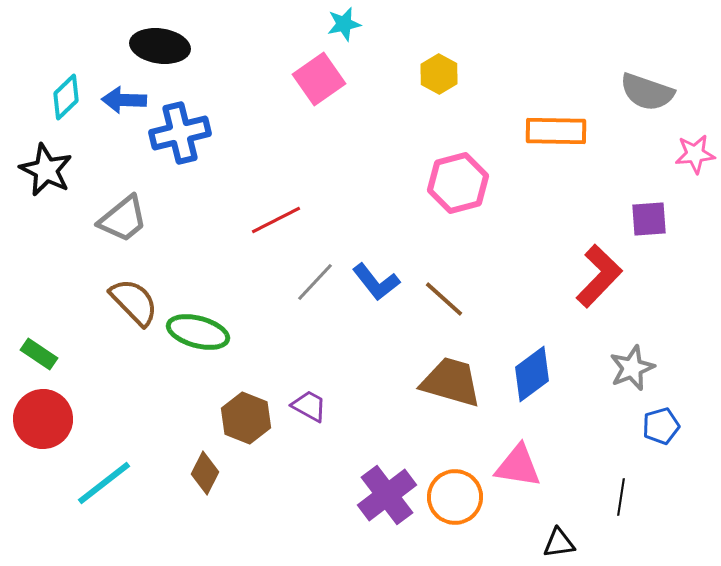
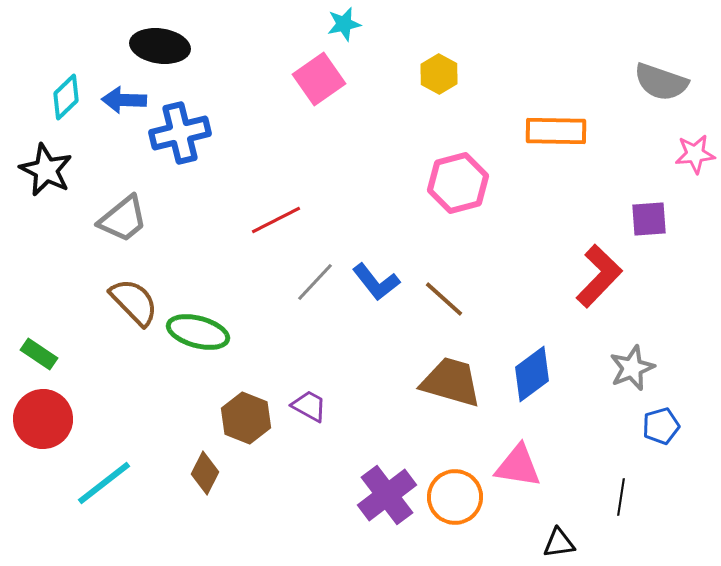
gray semicircle: moved 14 px right, 10 px up
